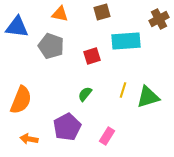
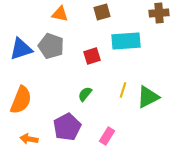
brown cross: moved 6 px up; rotated 24 degrees clockwise
blue triangle: moved 4 px right, 22 px down; rotated 25 degrees counterclockwise
green triangle: rotated 10 degrees counterclockwise
